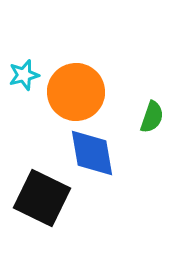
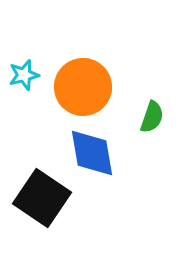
orange circle: moved 7 px right, 5 px up
black square: rotated 8 degrees clockwise
